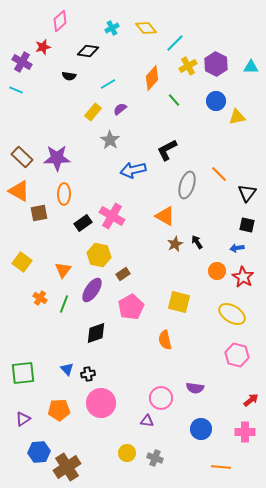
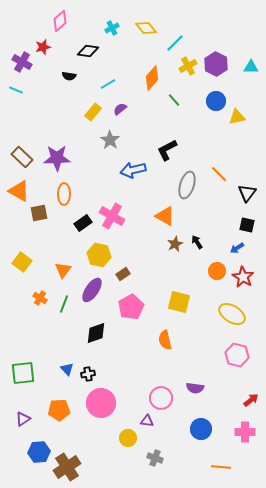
blue arrow at (237, 248): rotated 24 degrees counterclockwise
yellow circle at (127, 453): moved 1 px right, 15 px up
